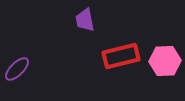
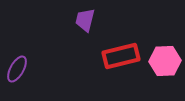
purple trapezoid: rotated 25 degrees clockwise
purple ellipse: rotated 16 degrees counterclockwise
